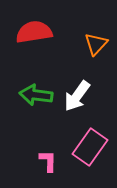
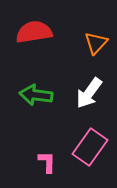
orange triangle: moved 1 px up
white arrow: moved 12 px right, 3 px up
pink L-shape: moved 1 px left, 1 px down
